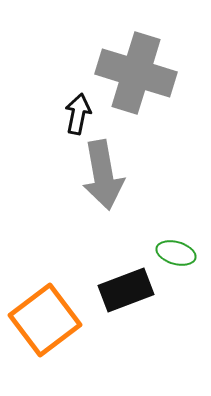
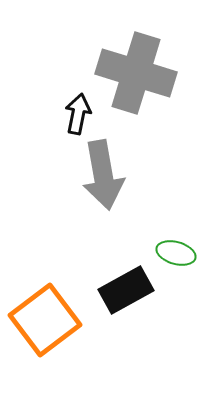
black rectangle: rotated 8 degrees counterclockwise
